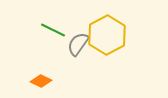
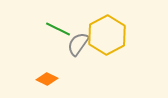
green line: moved 5 px right, 1 px up
orange diamond: moved 6 px right, 2 px up
